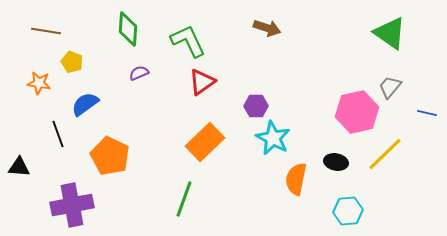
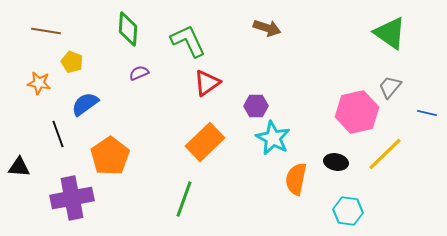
red triangle: moved 5 px right, 1 px down
orange pentagon: rotated 12 degrees clockwise
purple cross: moved 7 px up
cyan hexagon: rotated 12 degrees clockwise
